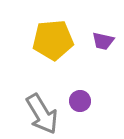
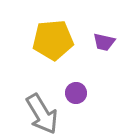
purple trapezoid: moved 1 px right, 1 px down
purple circle: moved 4 px left, 8 px up
